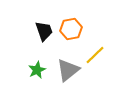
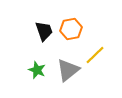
green star: rotated 24 degrees counterclockwise
